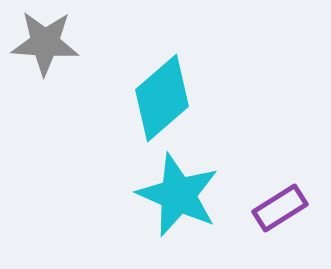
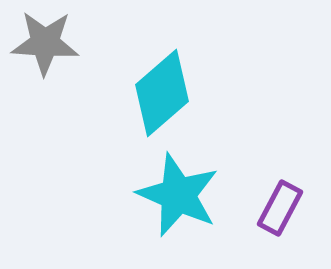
cyan diamond: moved 5 px up
purple rectangle: rotated 30 degrees counterclockwise
